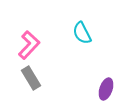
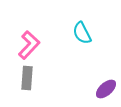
gray rectangle: moved 4 px left; rotated 35 degrees clockwise
purple ellipse: rotated 30 degrees clockwise
